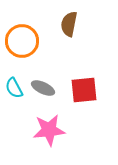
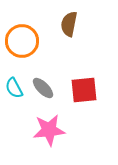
gray ellipse: rotated 20 degrees clockwise
